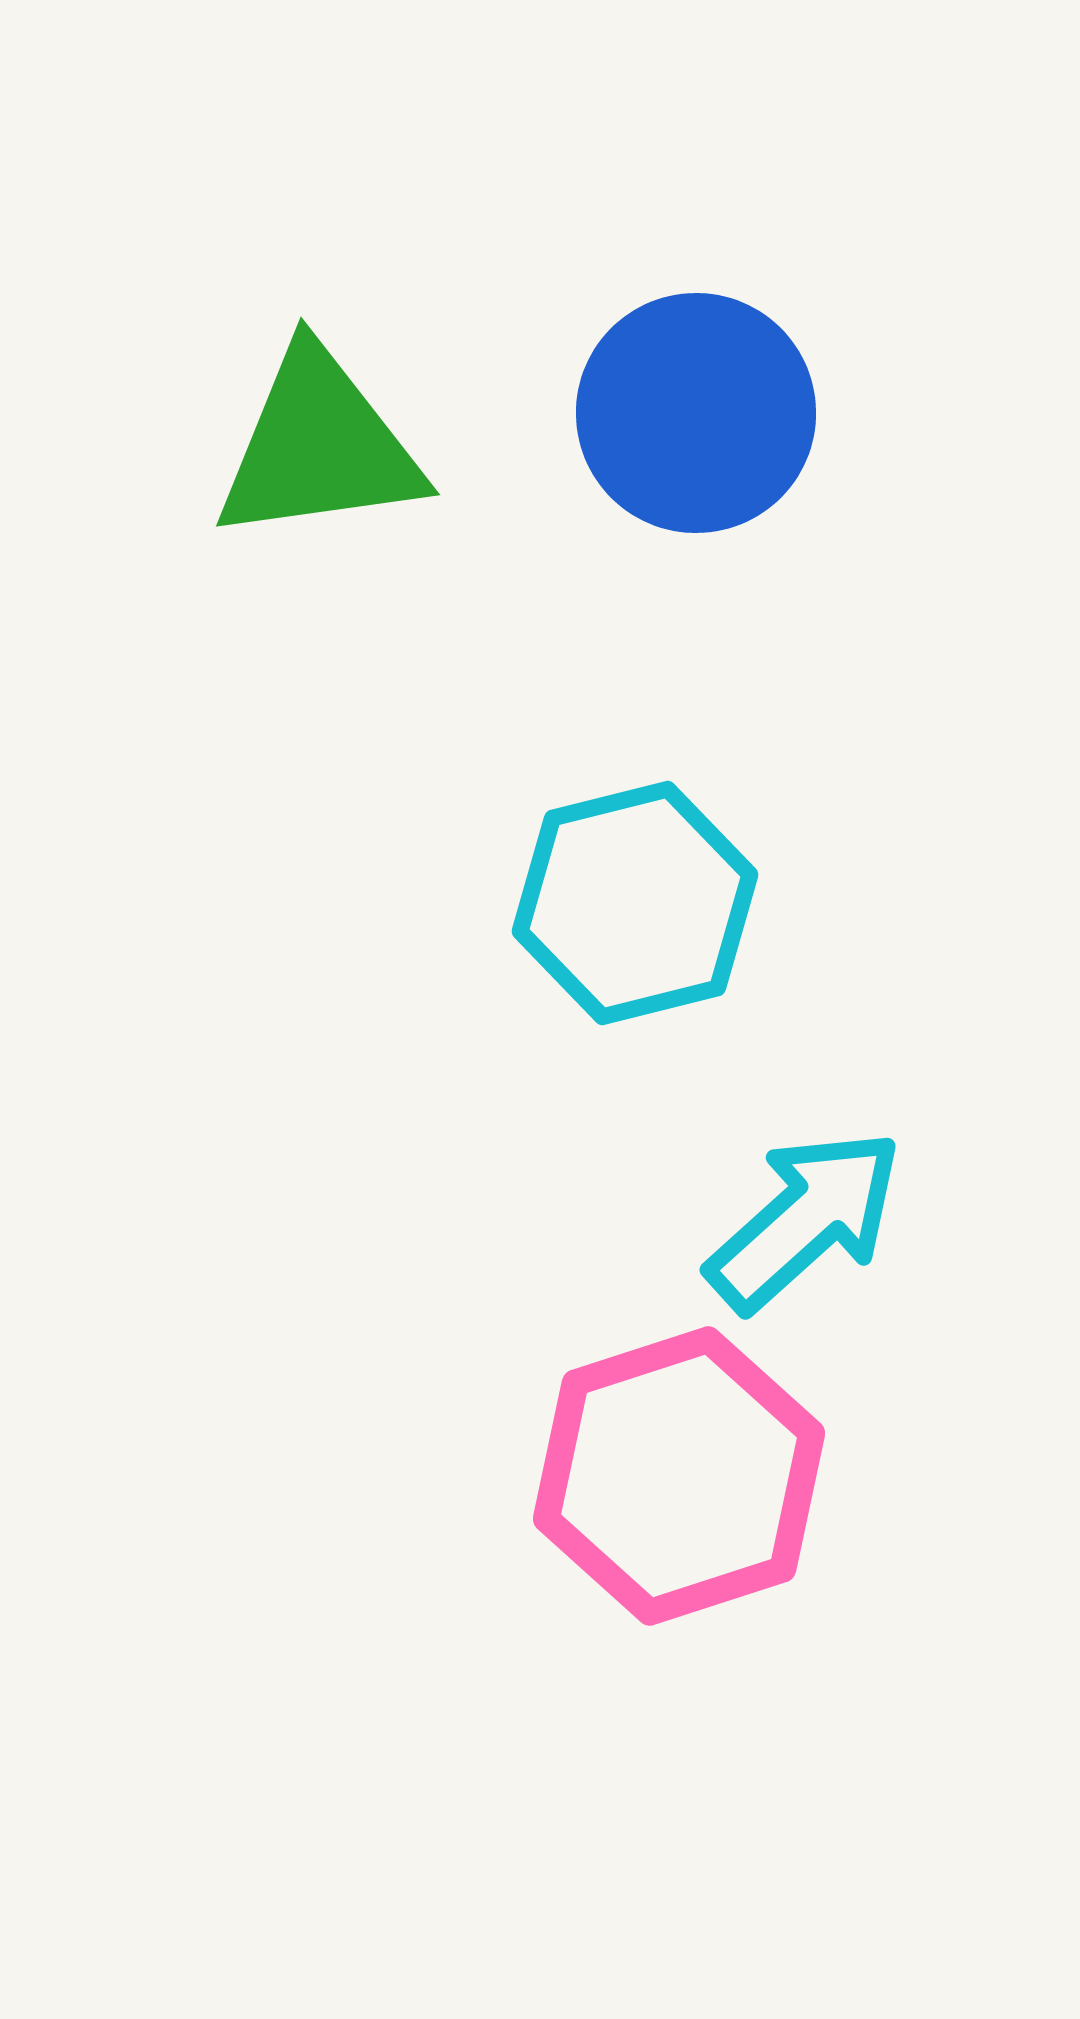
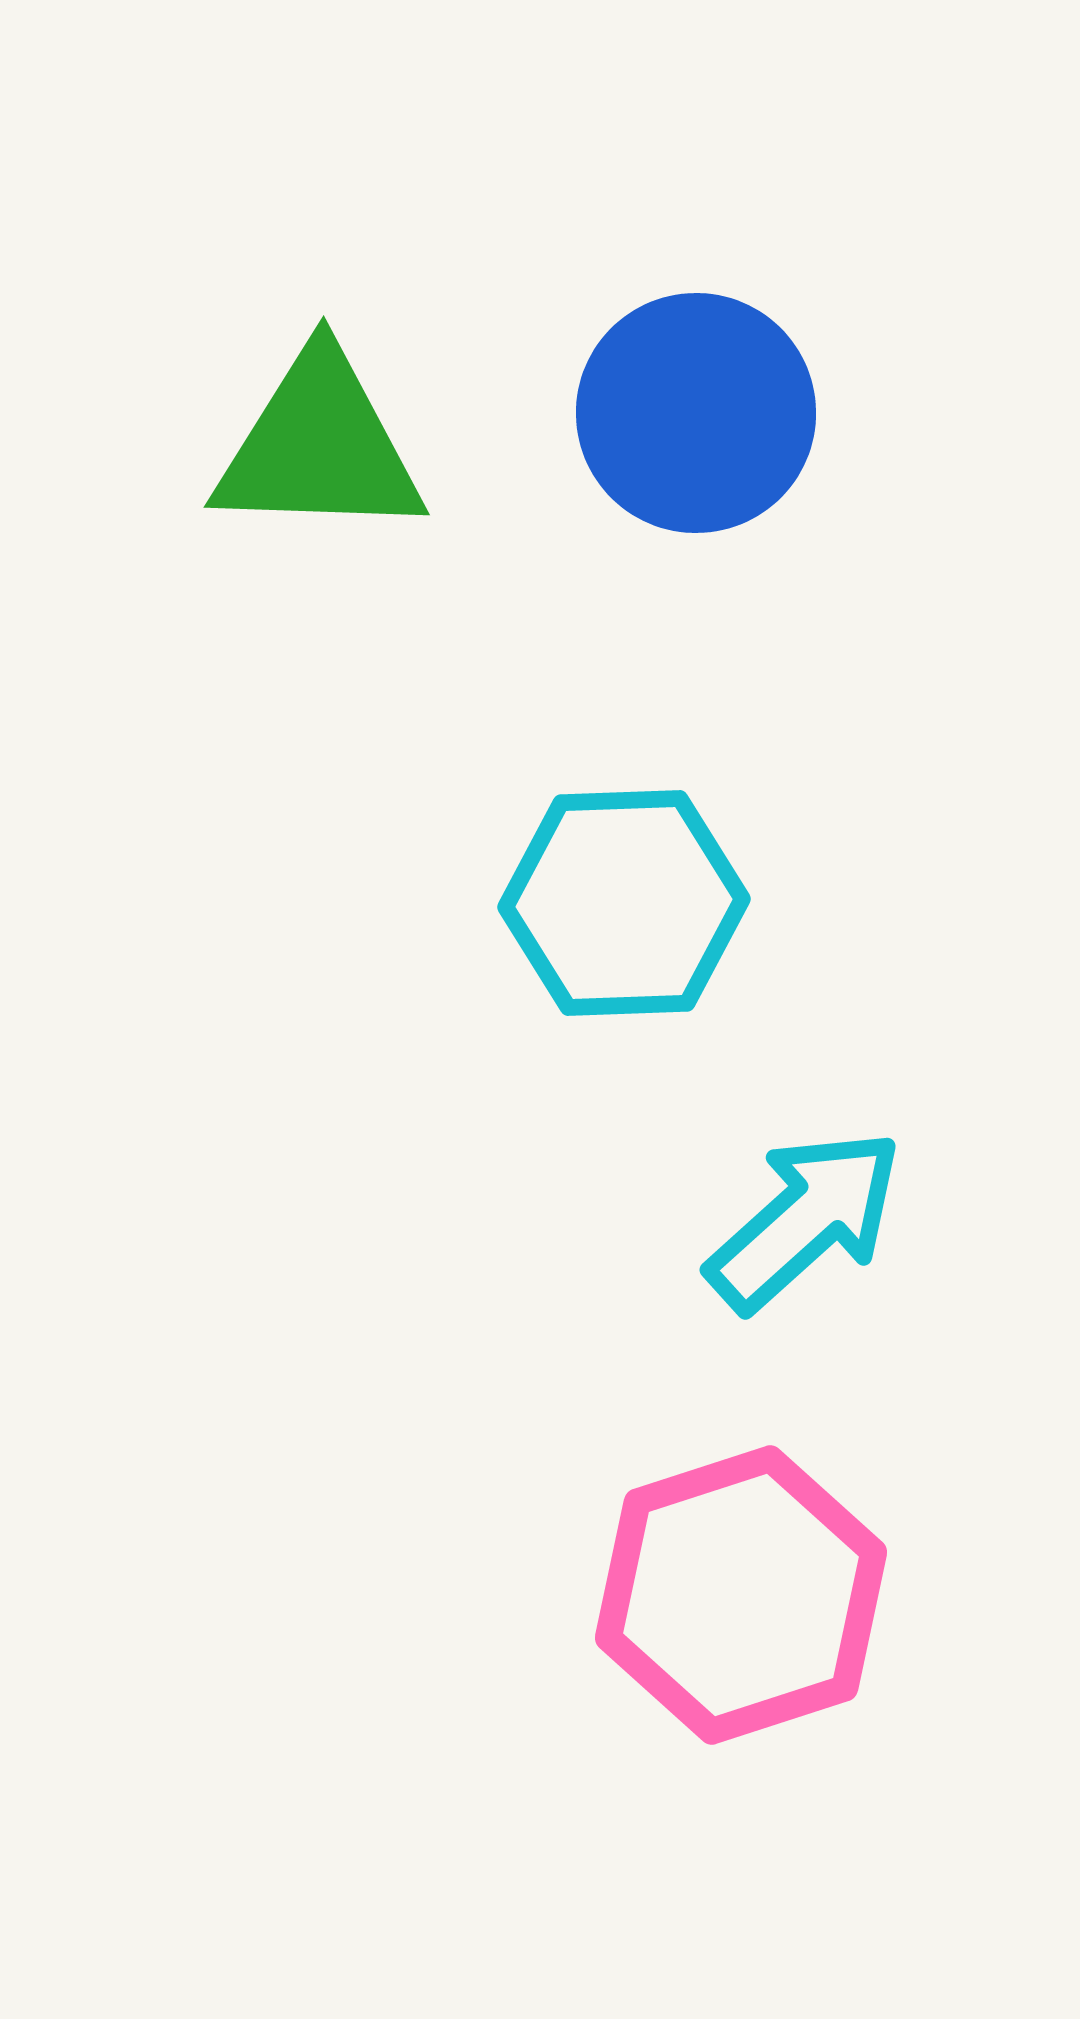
green triangle: rotated 10 degrees clockwise
cyan hexagon: moved 11 px left; rotated 12 degrees clockwise
pink hexagon: moved 62 px right, 119 px down
